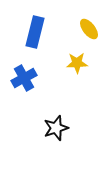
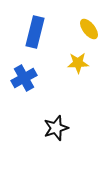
yellow star: moved 1 px right
